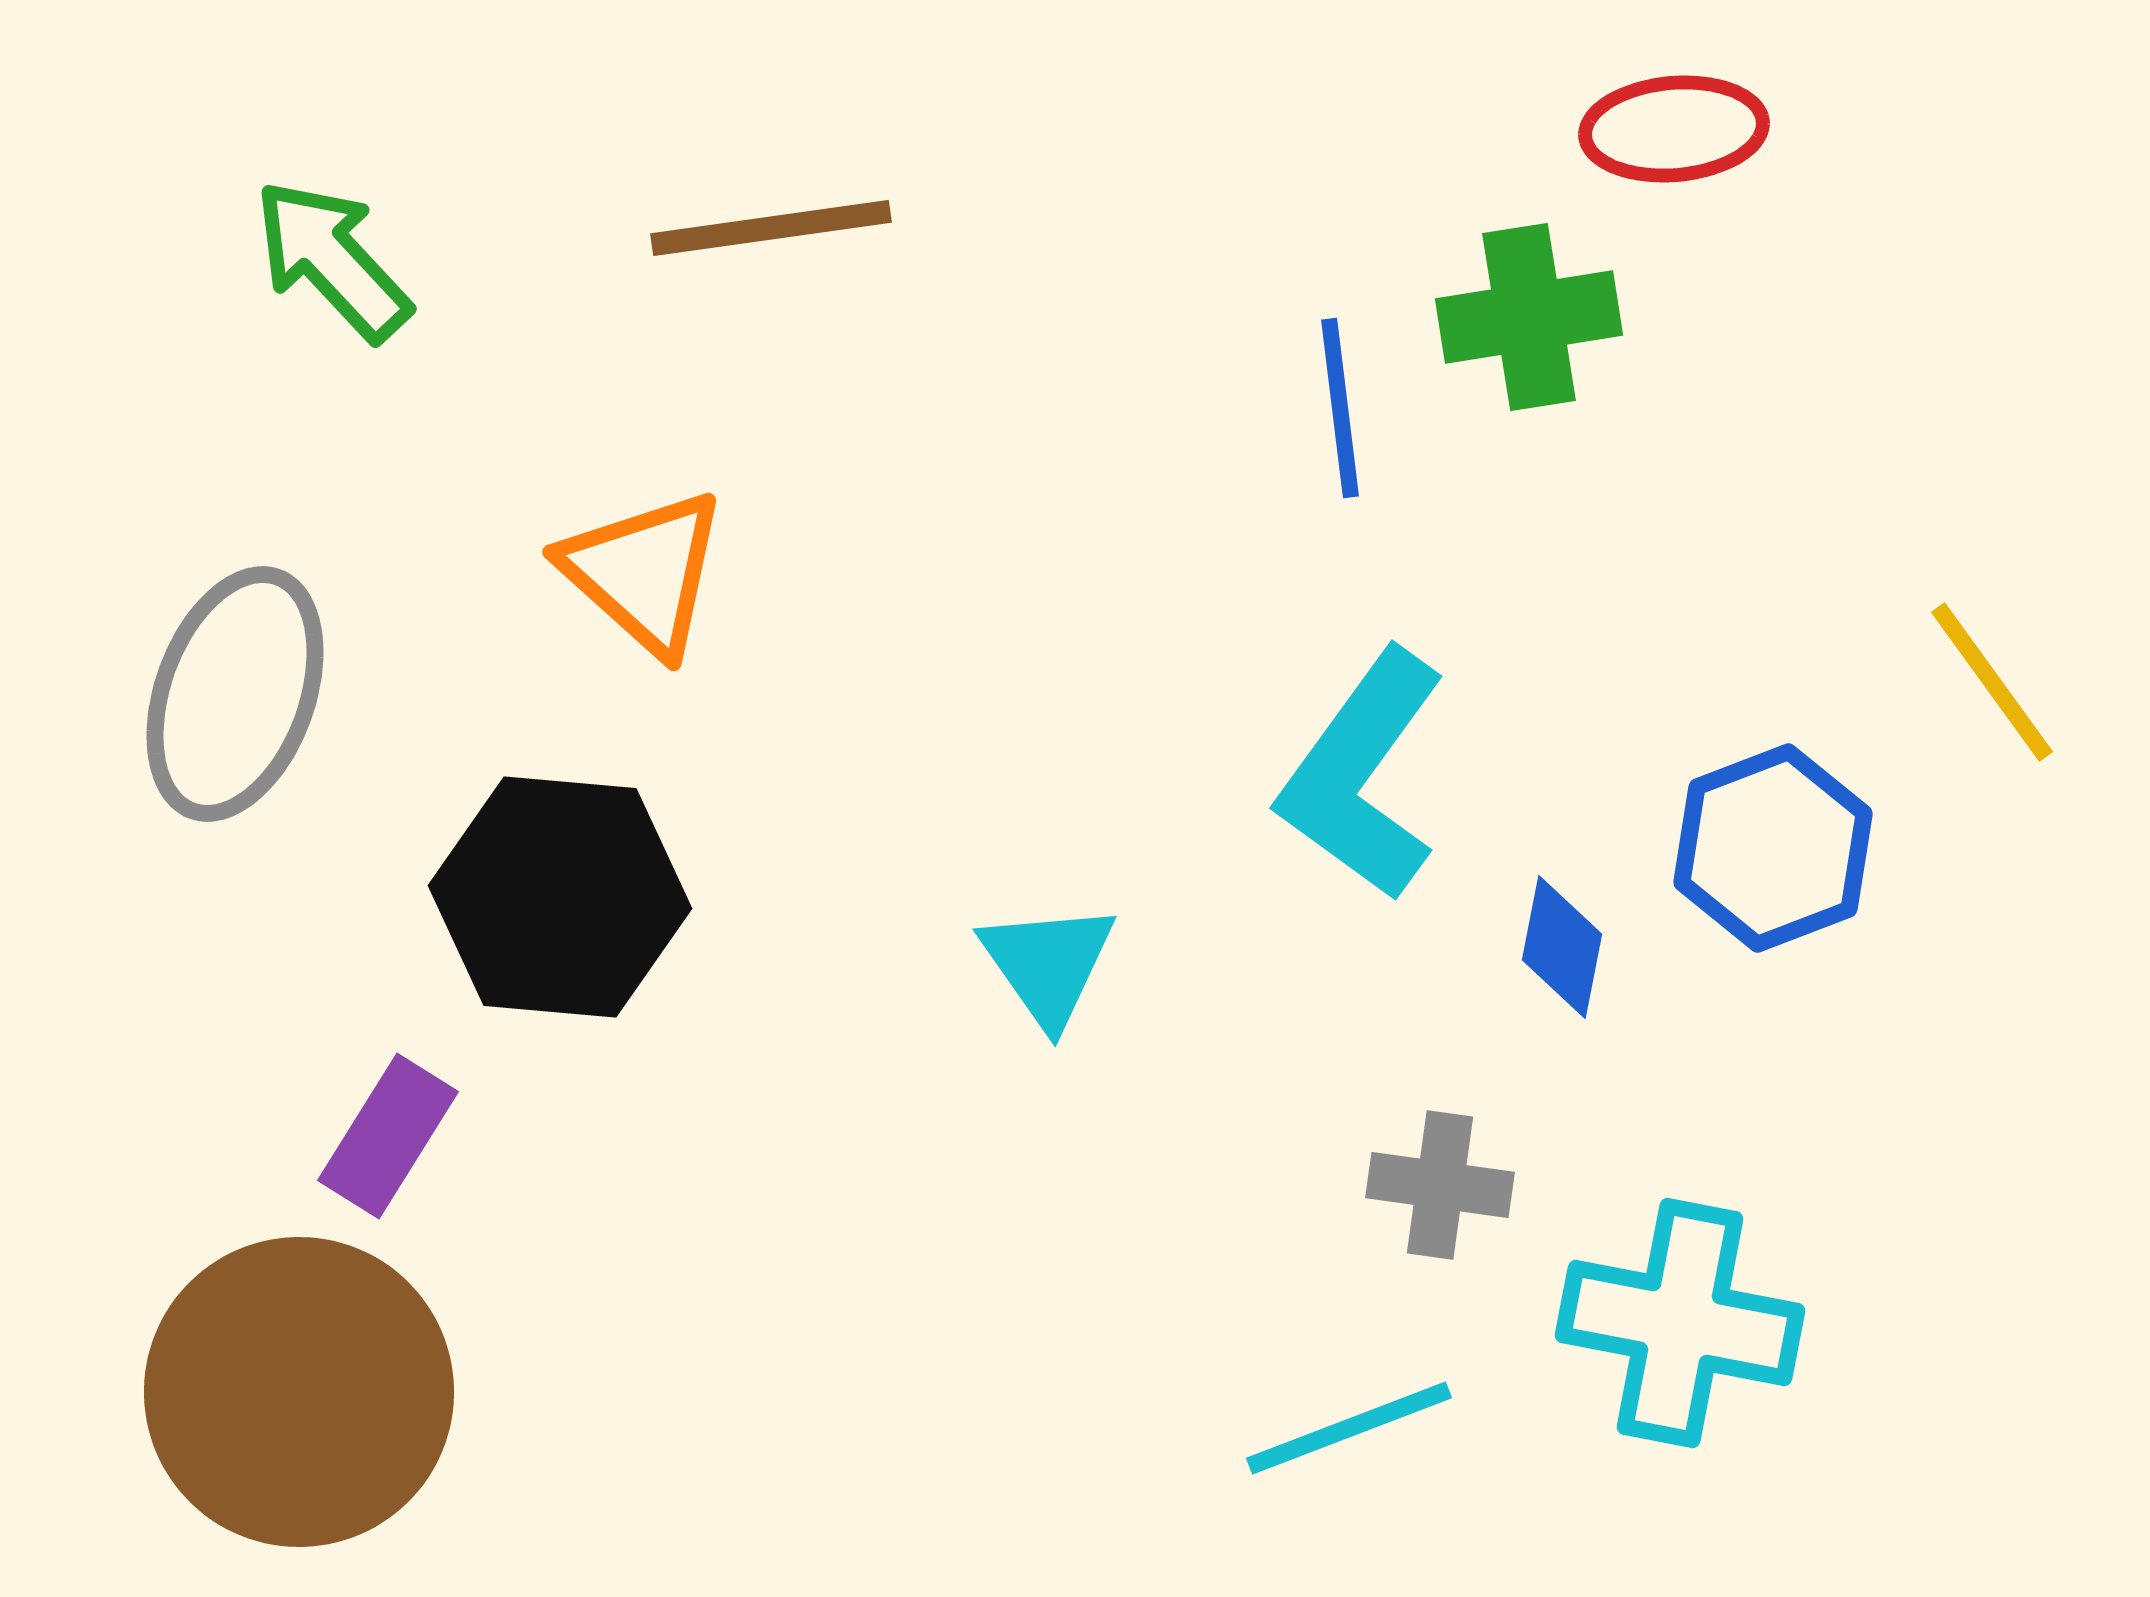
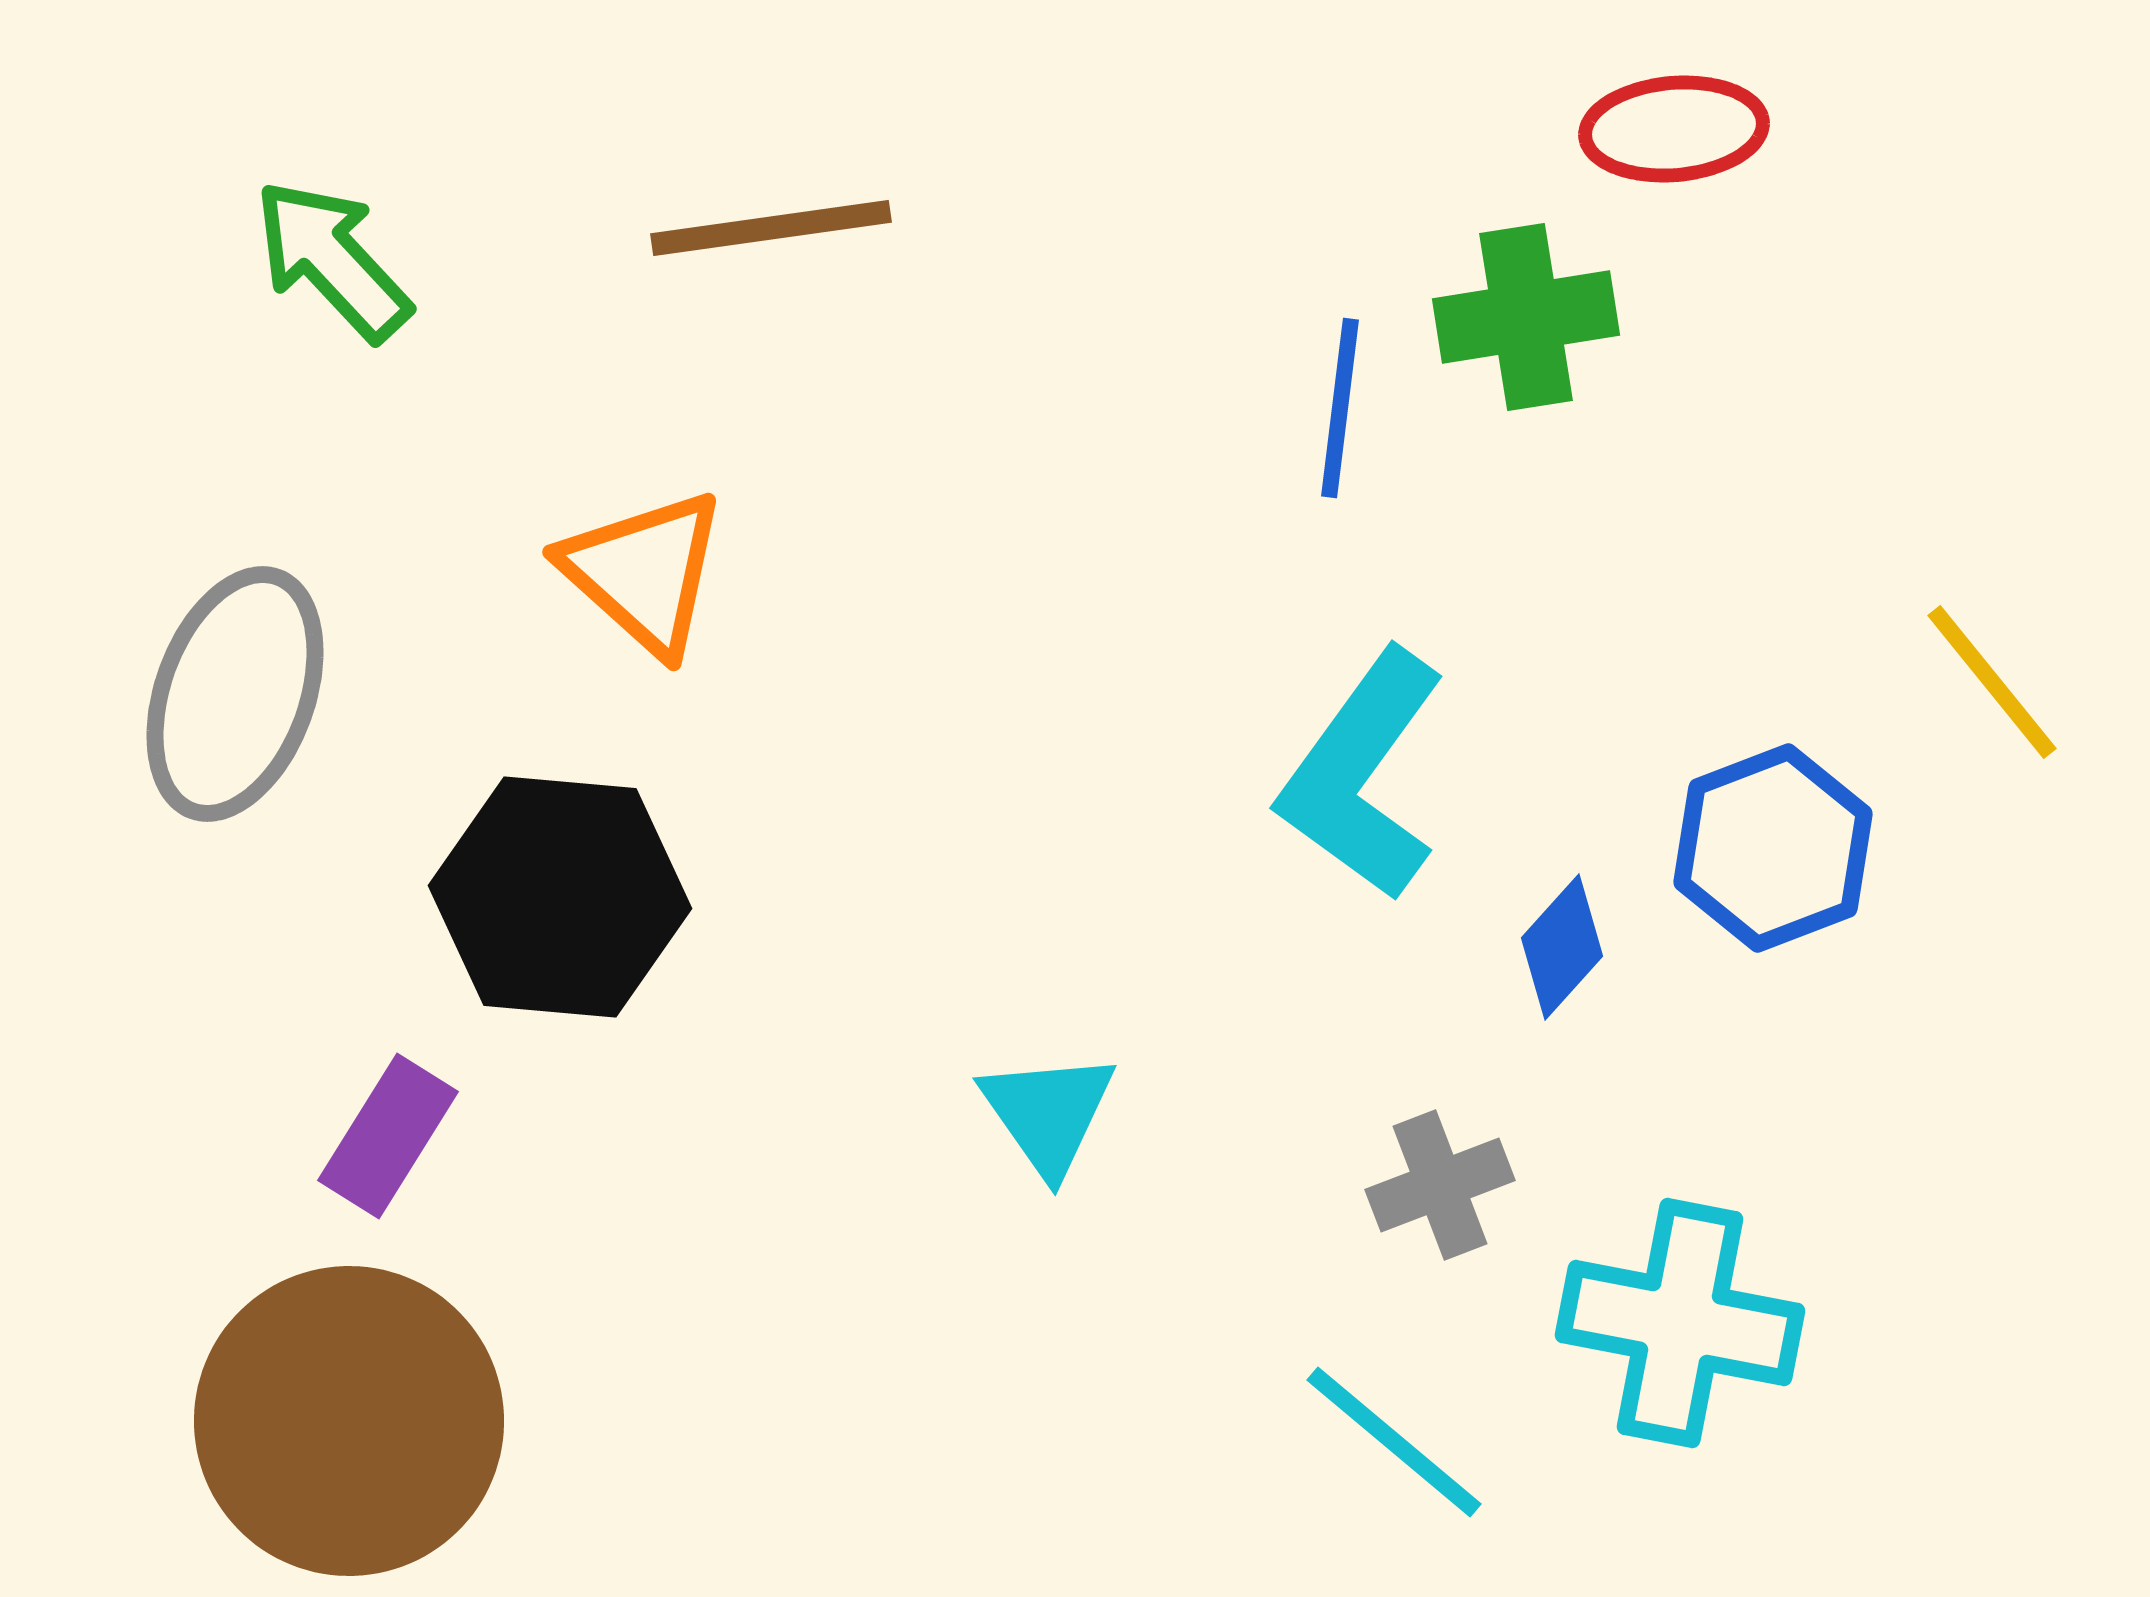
green cross: moved 3 px left
blue line: rotated 14 degrees clockwise
yellow line: rotated 3 degrees counterclockwise
blue diamond: rotated 31 degrees clockwise
cyan triangle: moved 149 px down
gray cross: rotated 29 degrees counterclockwise
brown circle: moved 50 px right, 29 px down
cyan line: moved 45 px right, 14 px down; rotated 61 degrees clockwise
